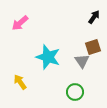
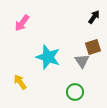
pink arrow: moved 2 px right; rotated 12 degrees counterclockwise
